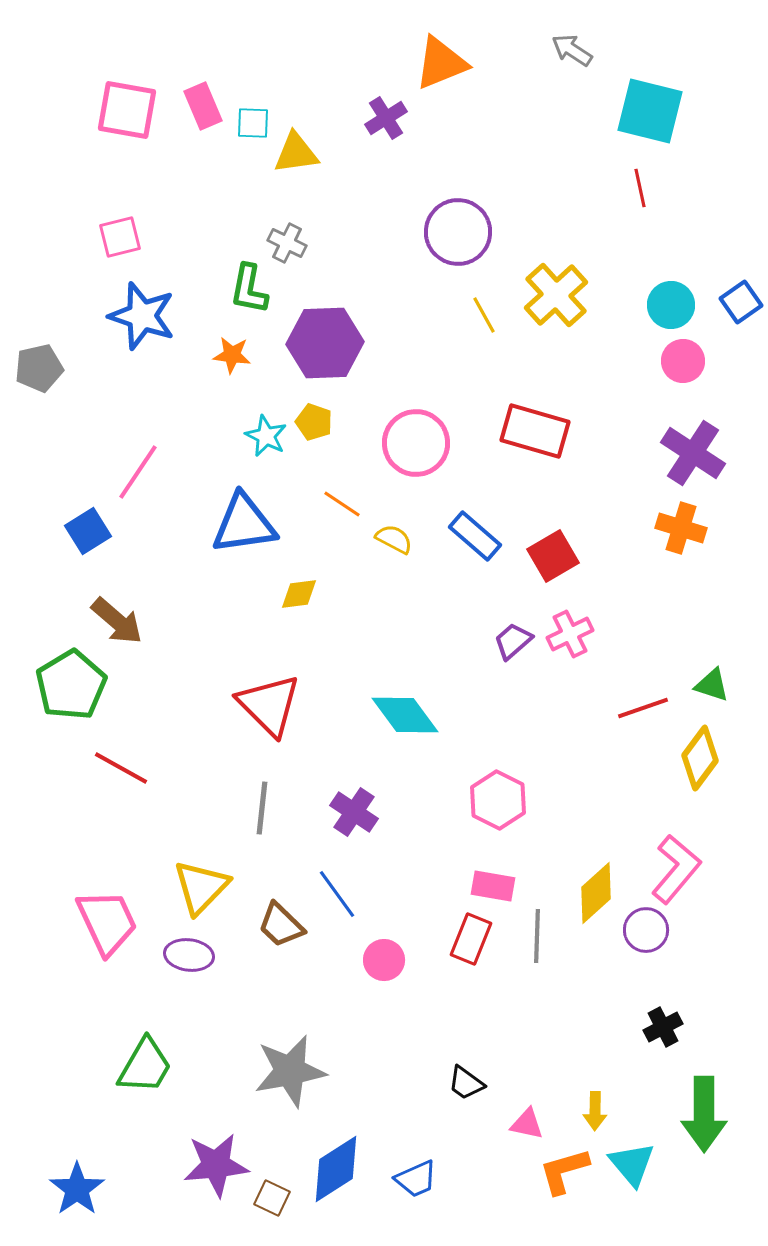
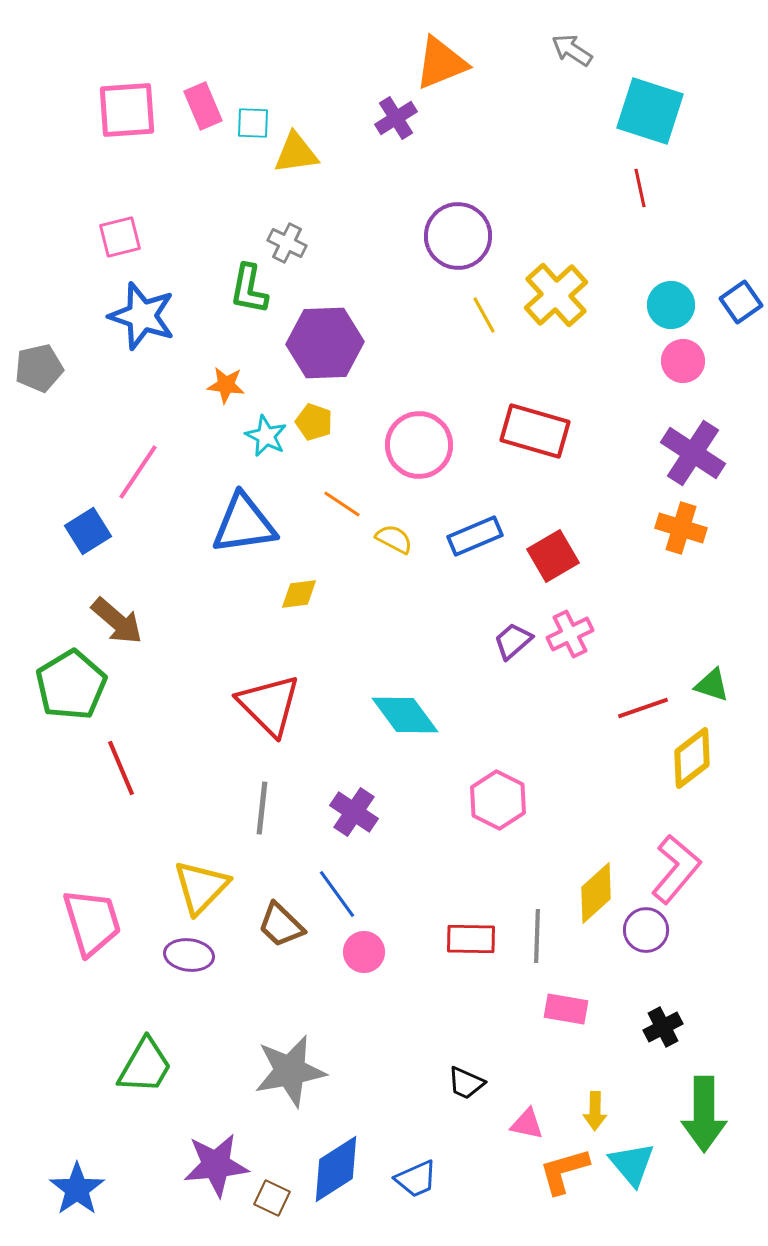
pink square at (127, 110): rotated 14 degrees counterclockwise
cyan square at (650, 111): rotated 4 degrees clockwise
purple cross at (386, 118): moved 10 px right
purple circle at (458, 232): moved 4 px down
orange star at (232, 355): moved 6 px left, 30 px down
pink circle at (416, 443): moved 3 px right, 2 px down
blue rectangle at (475, 536): rotated 64 degrees counterclockwise
yellow diamond at (700, 758): moved 8 px left; rotated 16 degrees clockwise
red line at (121, 768): rotated 38 degrees clockwise
pink rectangle at (493, 886): moved 73 px right, 123 px down
pink trapezoid at (107, 922): moved 15 px left; rotated 8 degrees clockwise
red rectangle at (471, 939): rotated 69 degrees clockwise
pink circle at (384, 960): moved 20 px left, 8 px up
black trapezoid at (466, 1083): rotated 12 degrees counterclockwise
